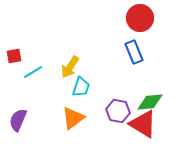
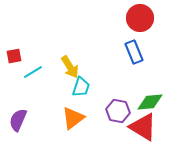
yellow arrow: rotated 65 degrees counterclockwise
red triangle: moved 3 px down
